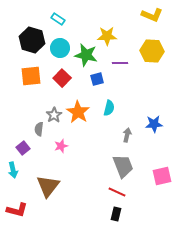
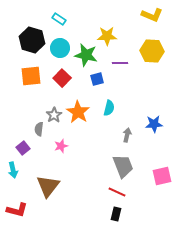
cyan rectangle: moved 1 px right
